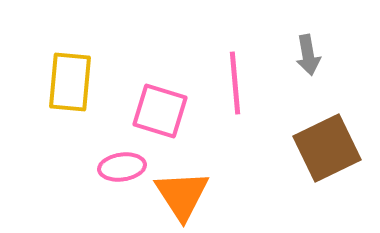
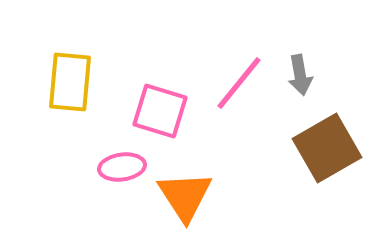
gray arrow: moved 8 px left, 20 px down
pink line: moved 4 px right; rotated 44 degrees clockwise
brown square: rotated 4 degrees counterclockwise
orange triangle: moved 3 px right, 1 px down
